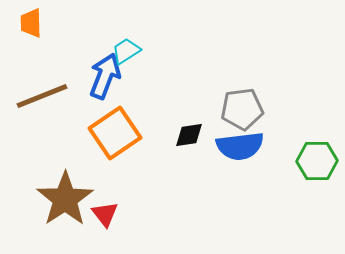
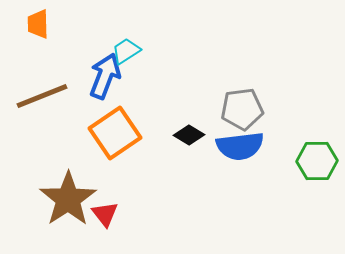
orange trapezoid: moved 7 px right, 1 px down
black diamond: rotated 40 degrees clockwise
brown star: moved 3 px right
